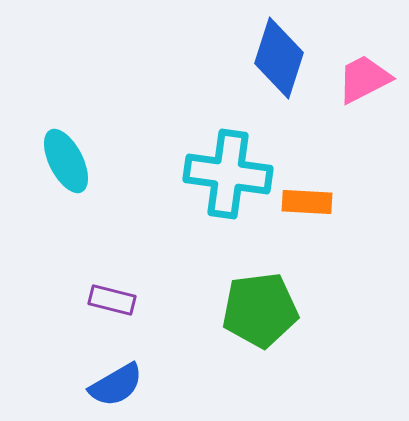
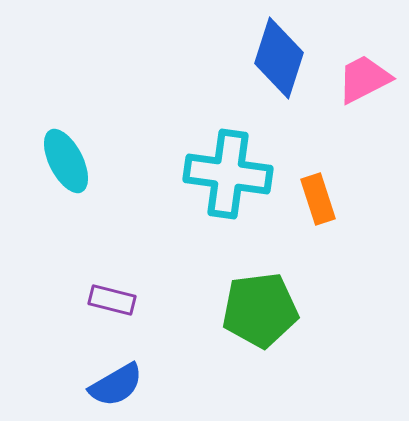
orange rectangle: moved 11 px right, 3 px up; rotated 69 degrees clockwise
